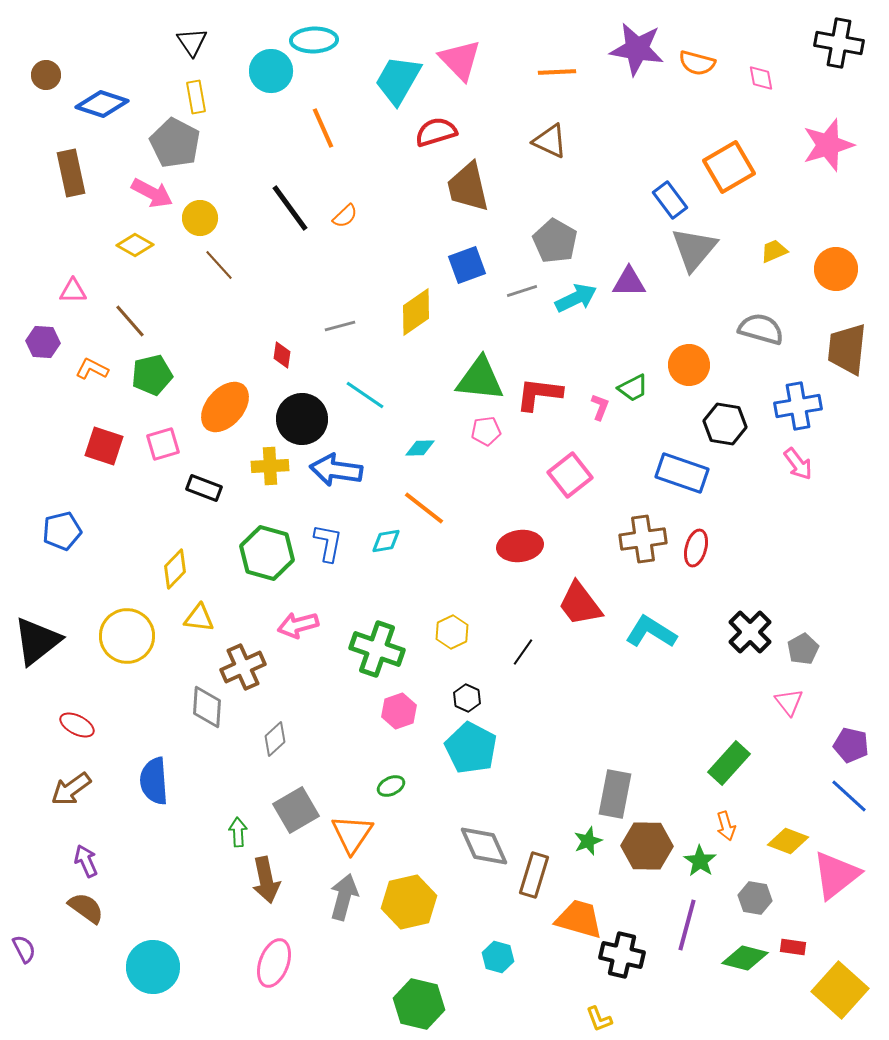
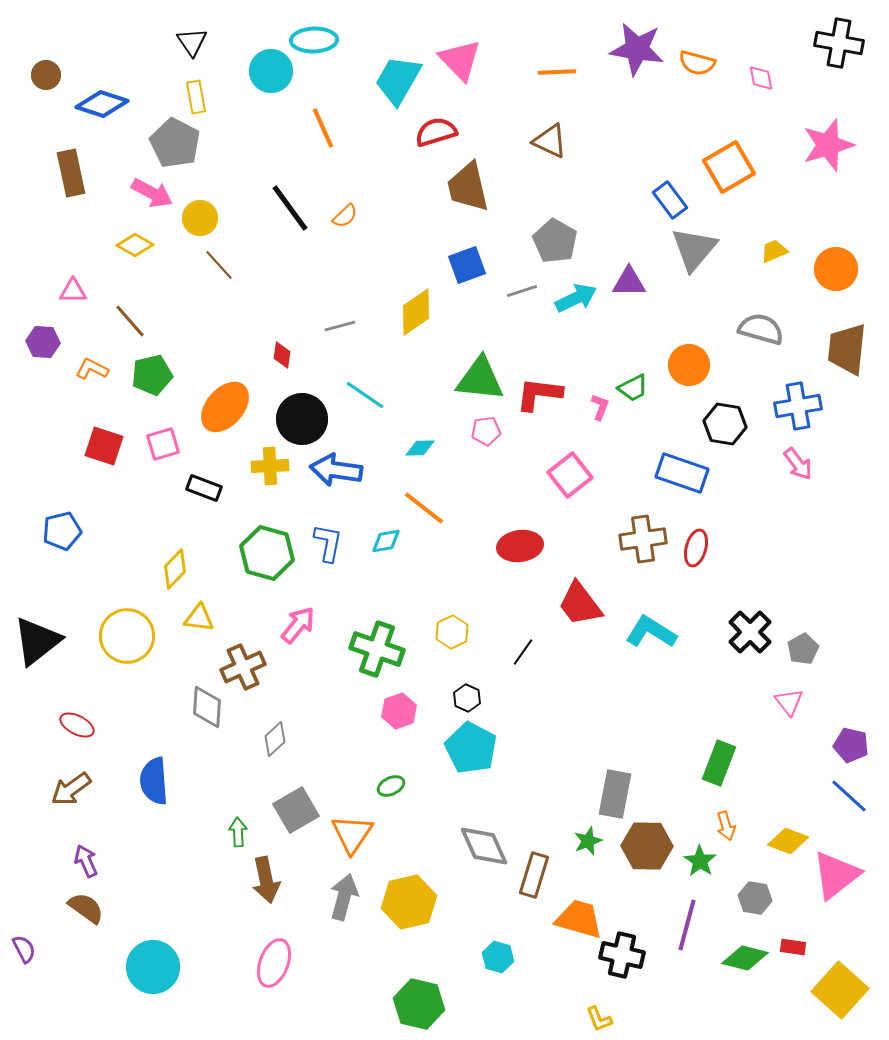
pink arrow at (298, 625): rotated 144 degrees clockwise
green rectangle at (729, 763): moved 10 px left; rotated 21 degrees counterclockwise
